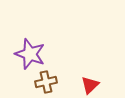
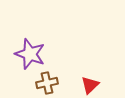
brown cross: moved 1 px right, 1 px down
